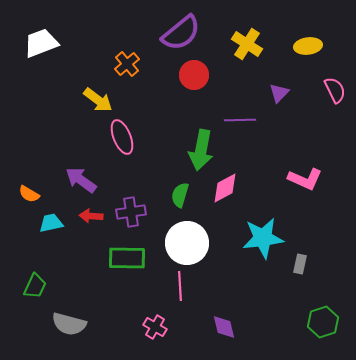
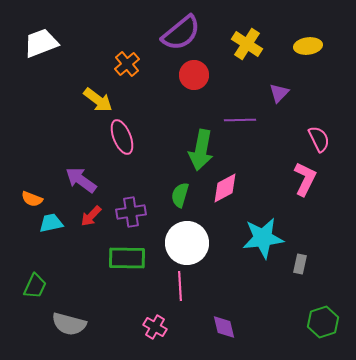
pink semicircle: moved 16 px left, 49 px down
pink L-shape: rotated 88 degrees counterclockwise
orange semicircle: moved 3 px right, 5 px down; rotated 10 degrees counterclockwise
red arrow: rotated 50 degrees counterclockwise
